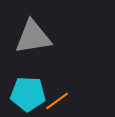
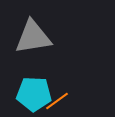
cyan pentagon: moved 6 px right
